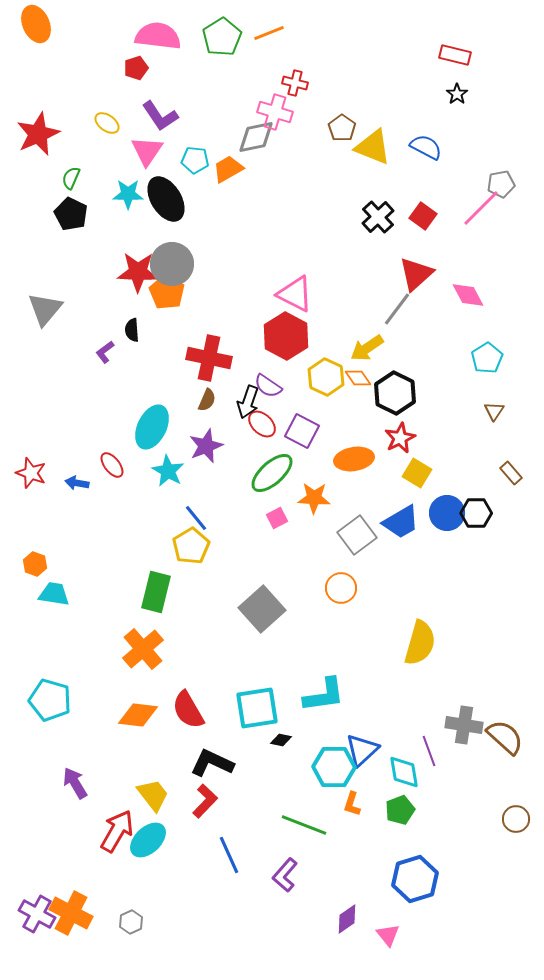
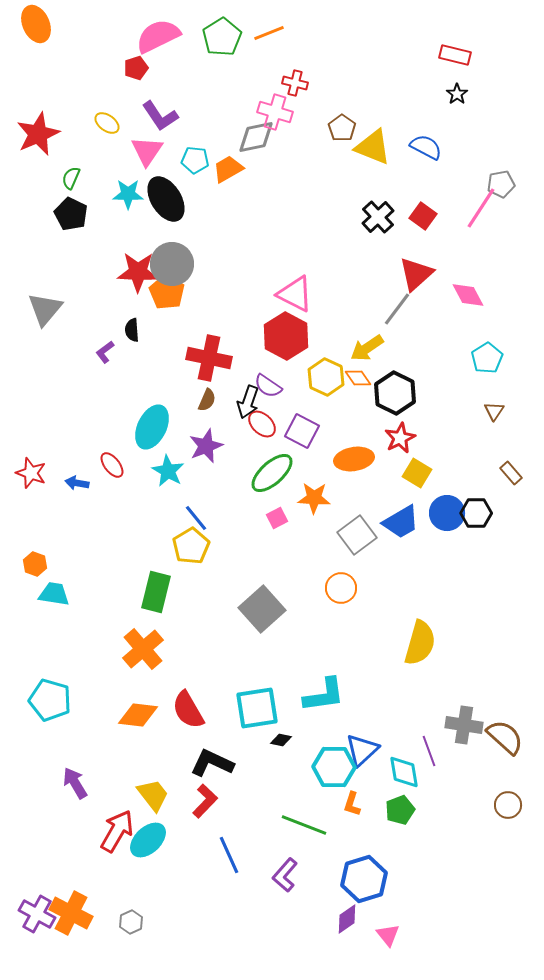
pink semicircle at (158, 36): rotated 33 degrees counterclockwise
pink line at (481, 208): rotated 12 degrees counterclockwise
brown circle at (516, 819): moved 8 px left, 14 px up
blue hexagon at (415, 879): moved 51 px left
